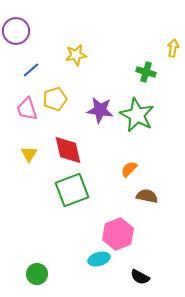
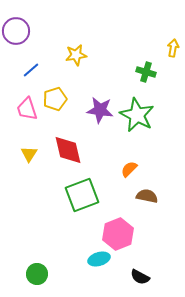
green square: moved 10 px right, 5 px down
